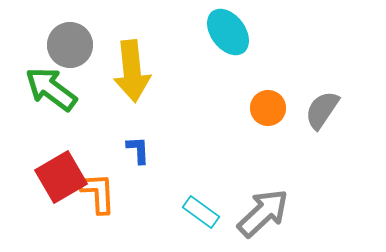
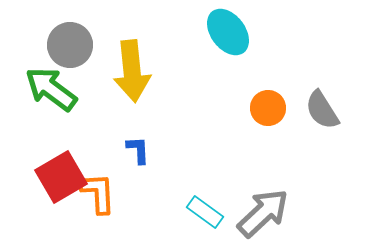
gray semicircle: rotated 66 degrees counterclockwise
cyan rectangle: moved 4 px right
